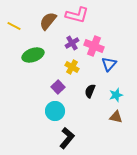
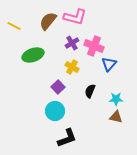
pink L-shape: moved 2 px left, 2 px down
cyan star: moved 4 px down; rotated 16 degrees clockwise
black L-shape: rotated 30 degrees clockwise
